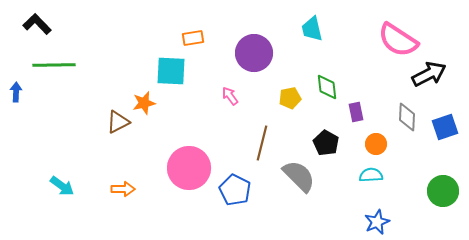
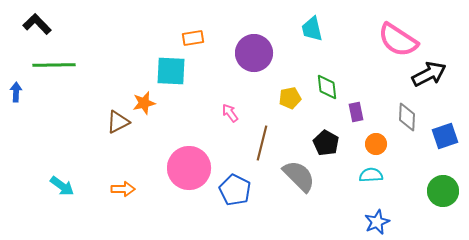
pink arrow: moved 17 px down
blue square: moved 9 px down
